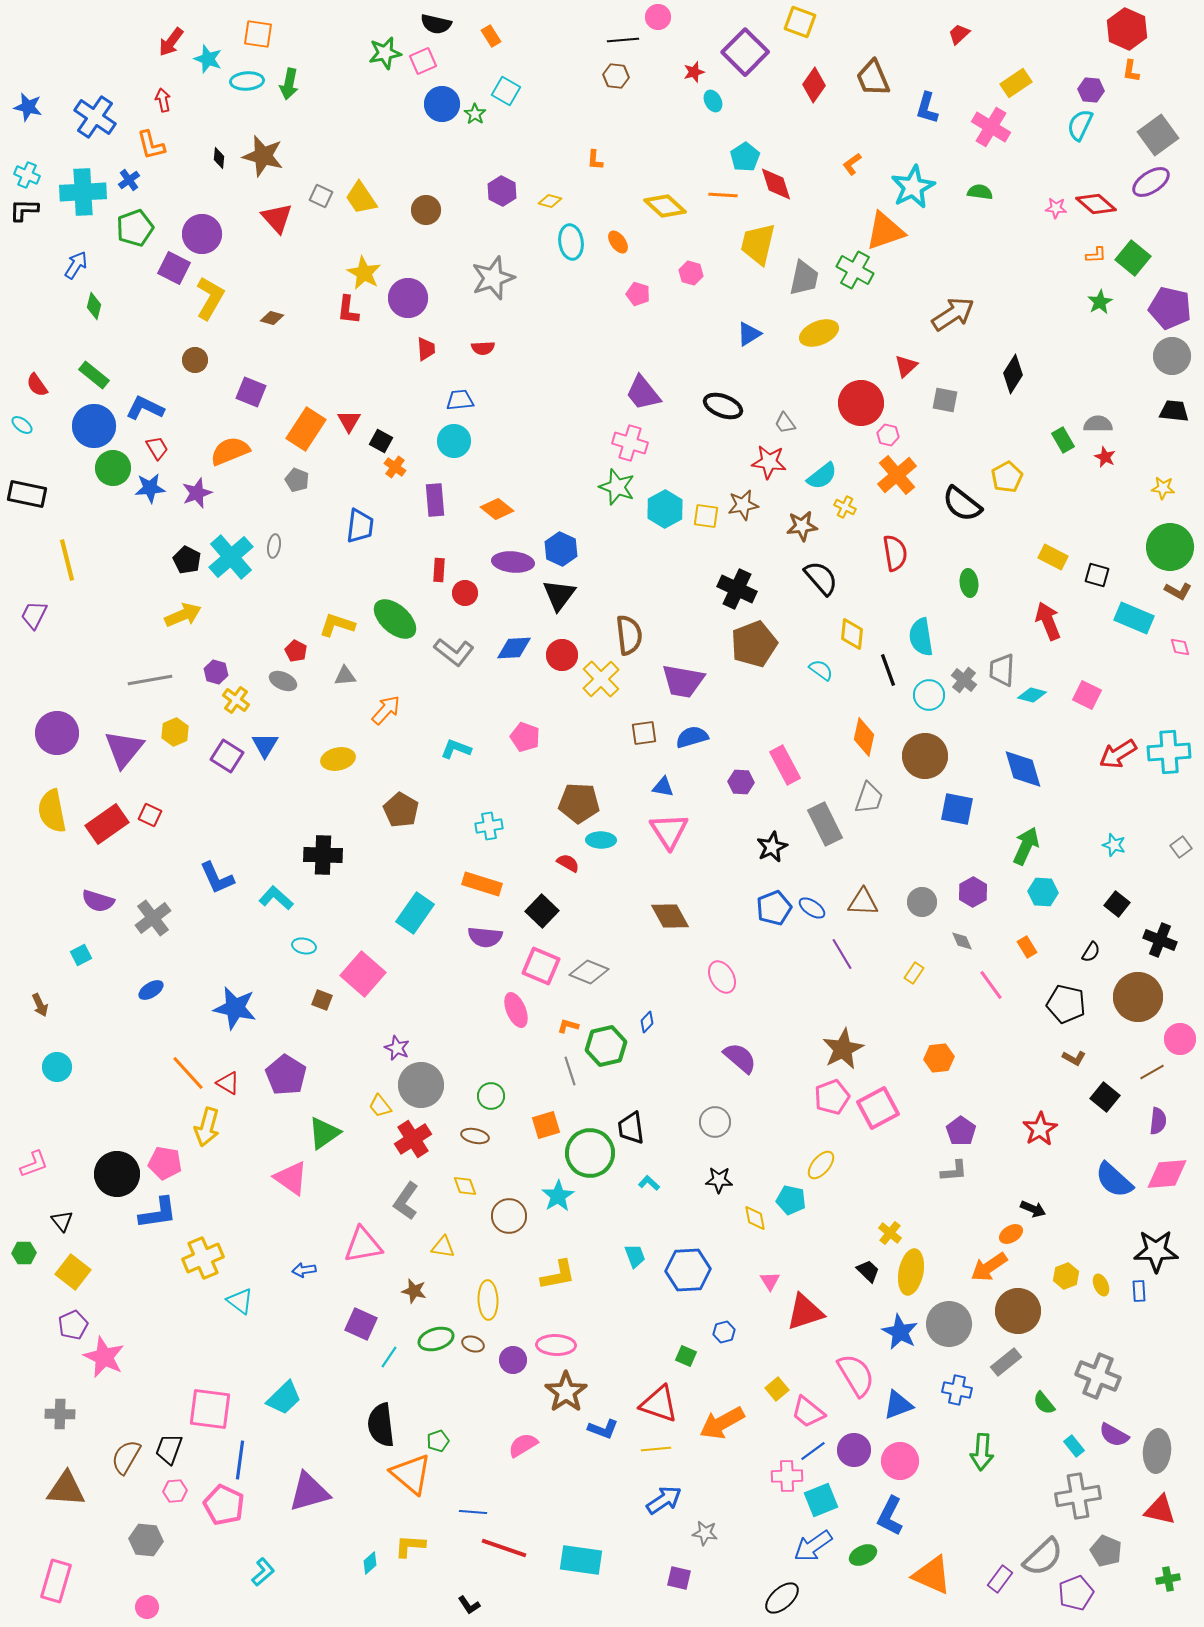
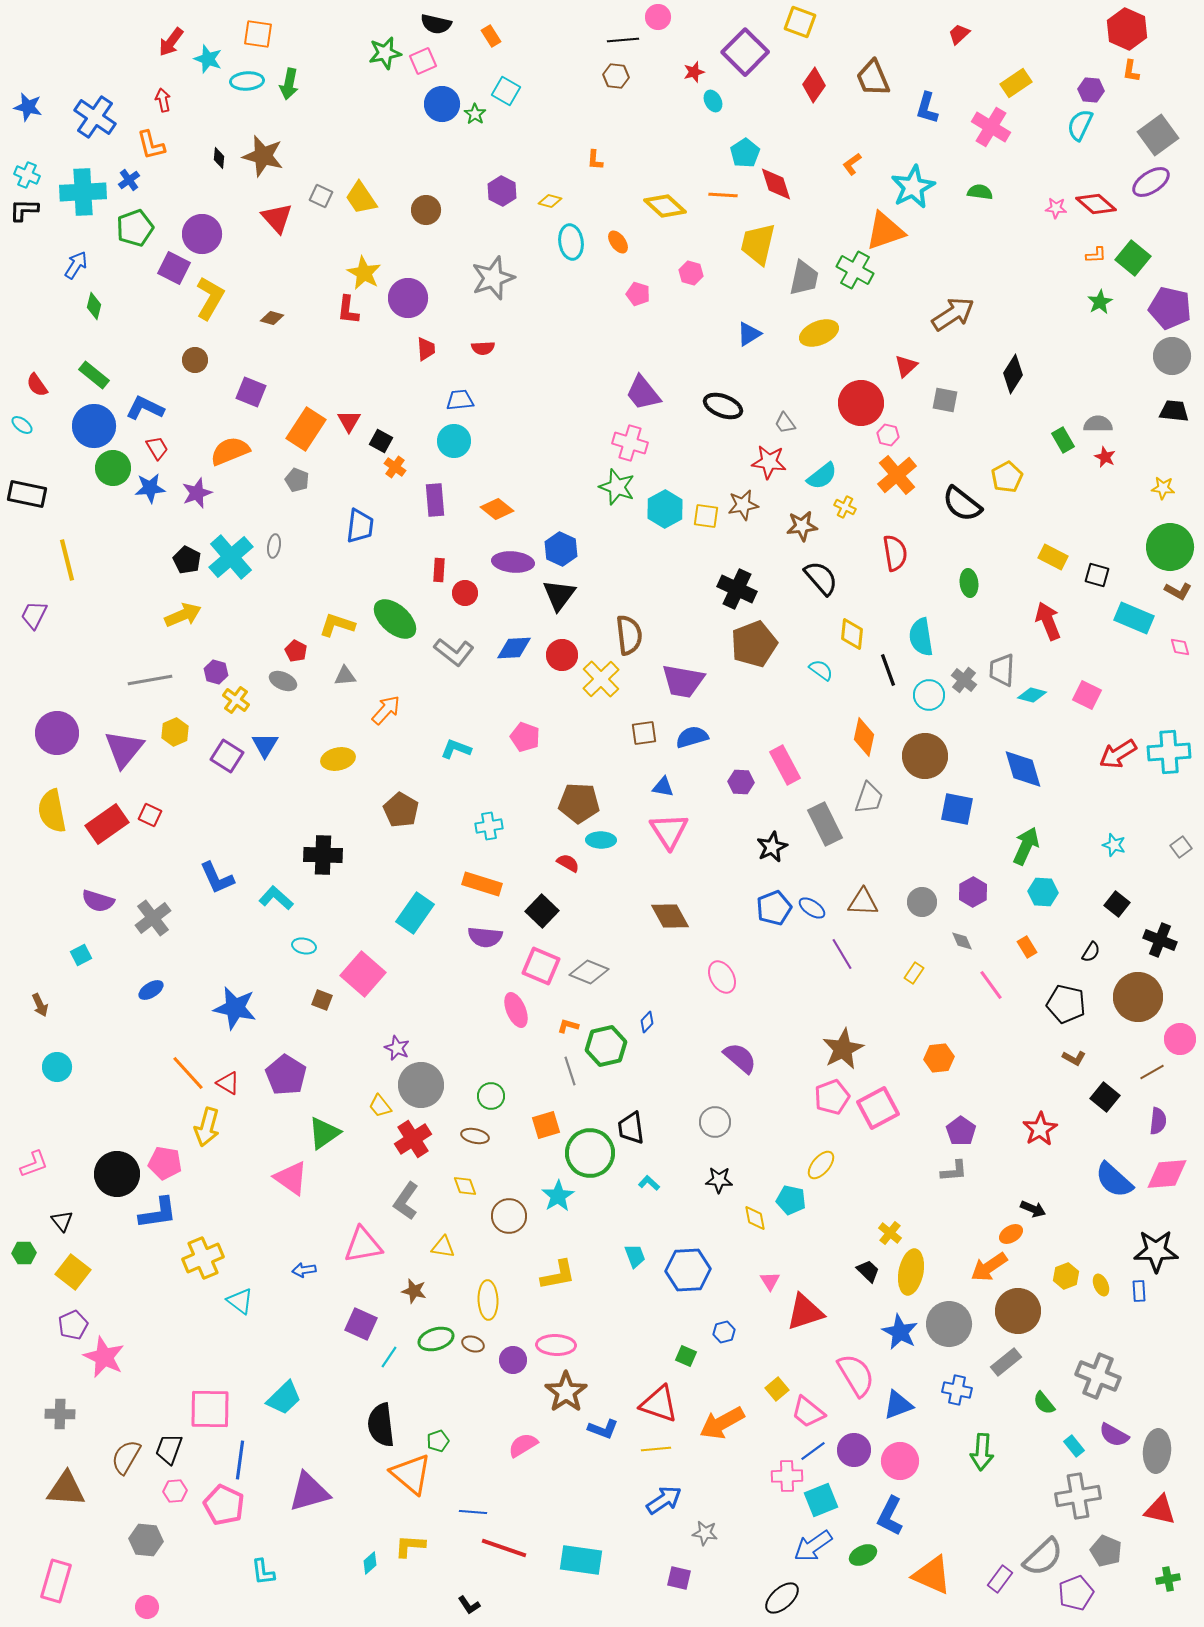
cyan pentagon at (745, 157): moved 4 px up
pink square at (210, 1409): rotated 6 degrees counterclockwise
cyan L-shape at (263, 1572): rotated 124 degrees clockwise
